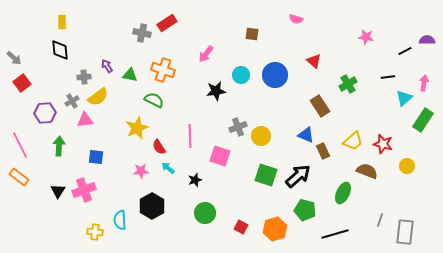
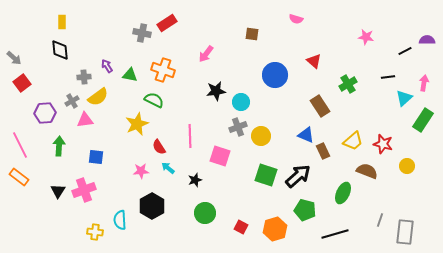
cyan circle at (241, 75): moved 27 px down
yellow star at (137, 128): moved 4 px up
